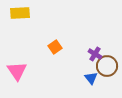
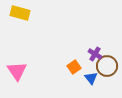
yellow rectangle: rotated 18 degrees clockwise
orange square: moved 19 px right, 20 px down
